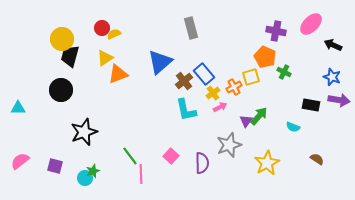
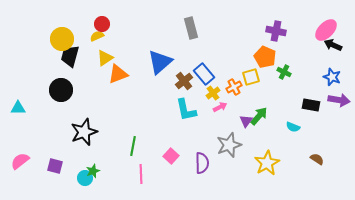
pink ellipse: moved 15 px right, 6 px down
red circle: moved 4 px up
yellow semicircle: moved 17 px left, 2 px down
green line: moved 3 px right, 10 px up; rotated 48 degrees clockwise
